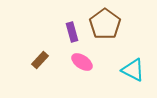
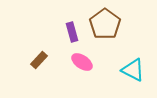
brown rectangle: moved 1 px left
